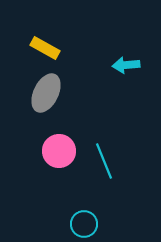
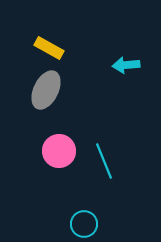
yellow rectangle: moved 4 px right
gray ellipse: moved 3 px up
